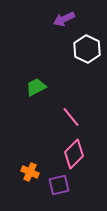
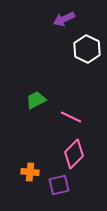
green trapezoid: moved 13 px down
pink line: rotated 25 degrees counterclockwise
orange cross: rotated 18 degrees counterclockwise
